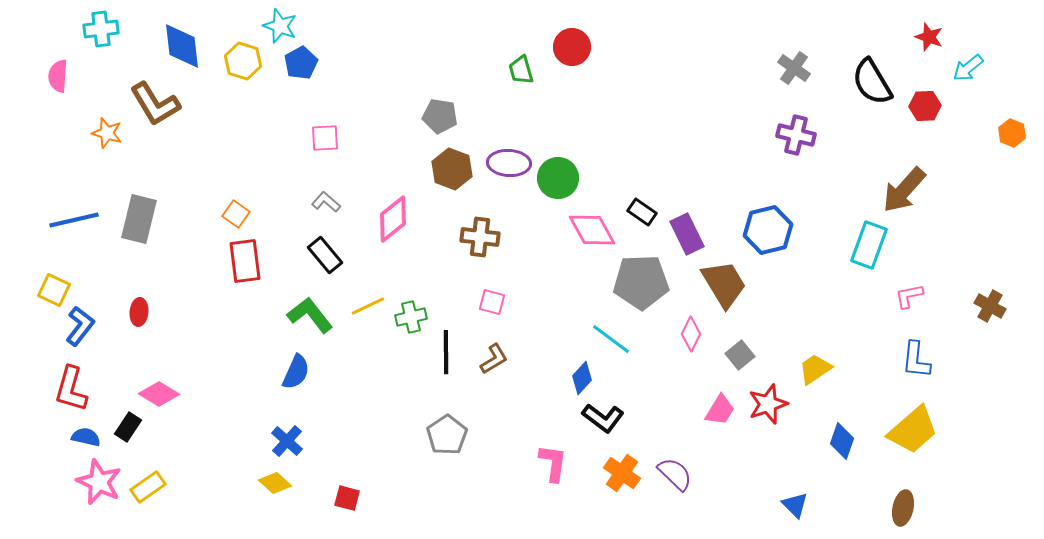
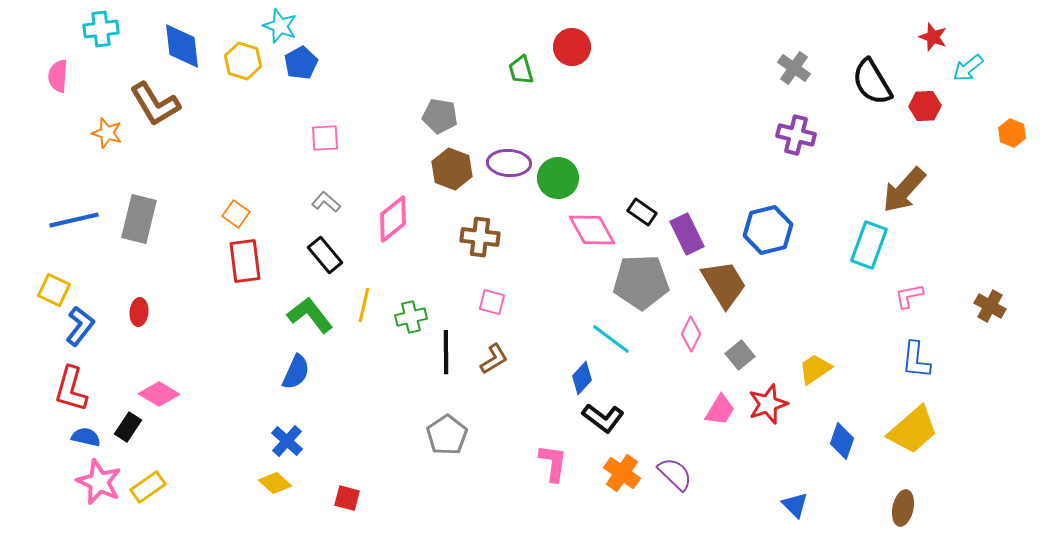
red star at (929, 37): moved 4 px right
yellow line at (368, 306): moved 4 px left, 1 px up; rotated 52 degrees counterclockwise
